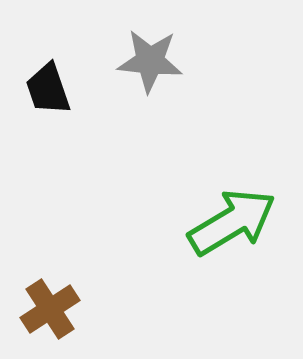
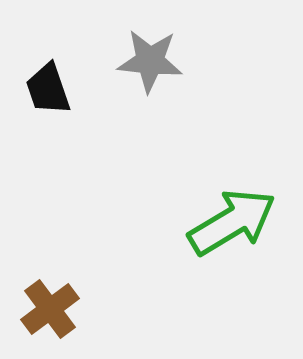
brown cross: rotated 4 degrees counterclockwise
